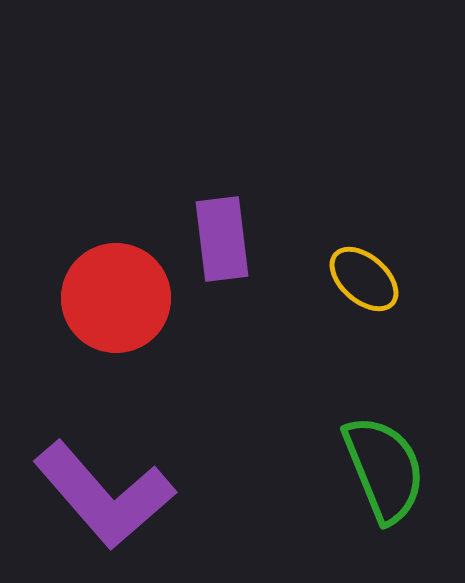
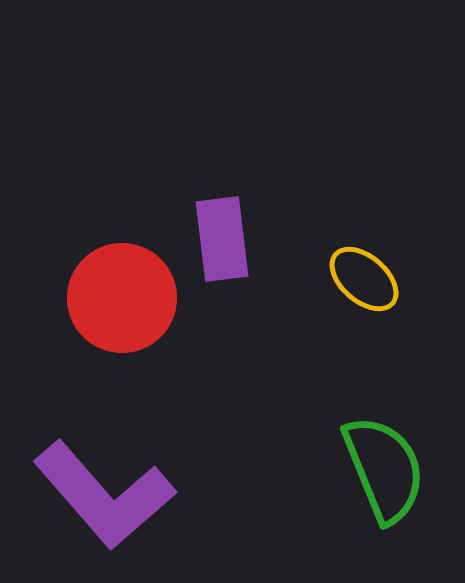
red circle: moved 6 px right
